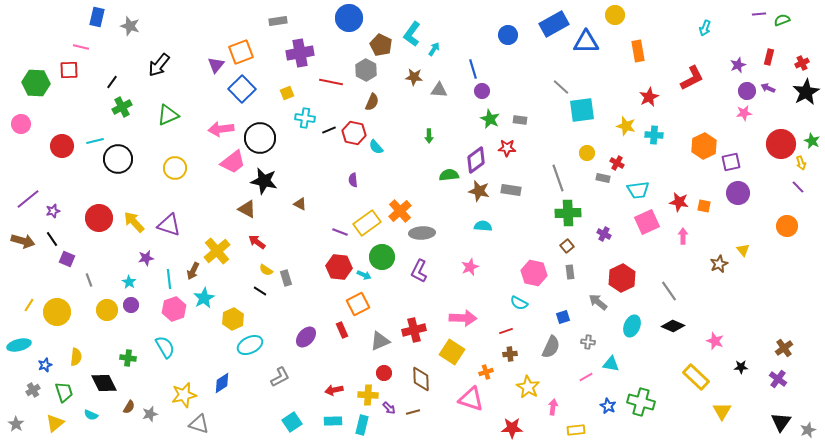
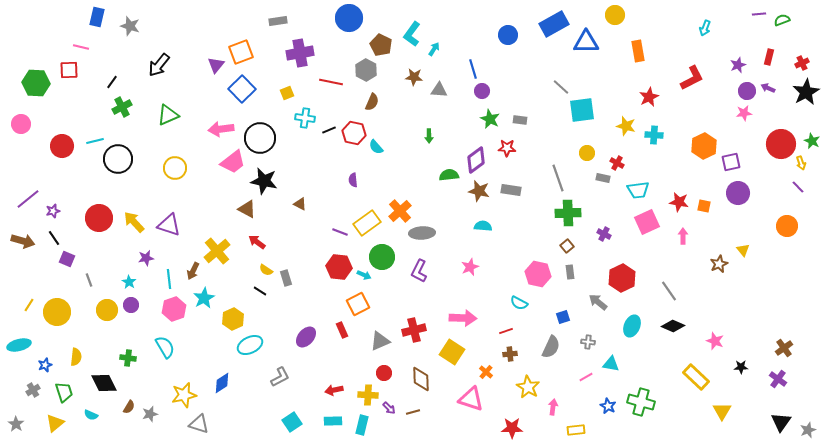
black line at (52, 239): moved 2 px right, 1 px up
pink hexagon at (534, 273): moved 4 px right, 1 px down
orange cross at (486, 372): rotated 32 degrees counterclockwise
